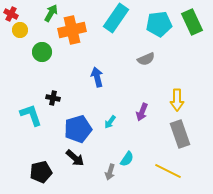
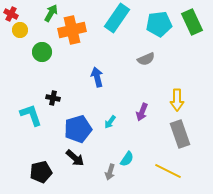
cyan rectangle: moved 1 px right
